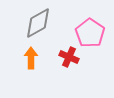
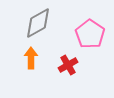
pink pentagon: moved 1 px down
red cross: moved 1 px left, 8 px down; rotated 36 degrees clockwise
